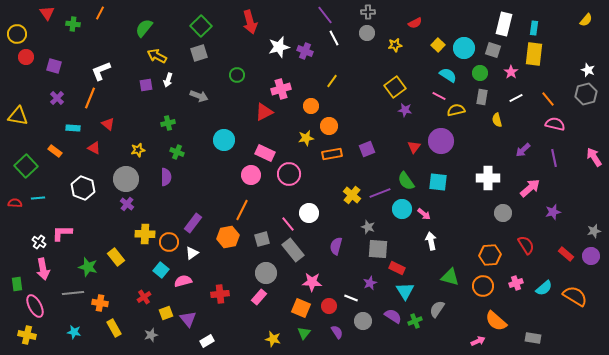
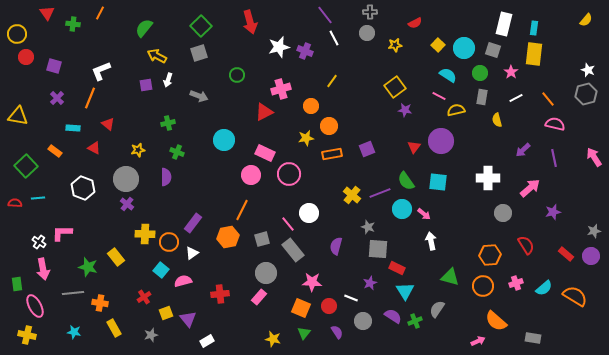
gray cross at (368, 12): moved 2 px right
